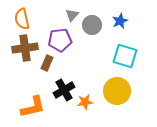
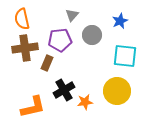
gray circle: moved 10 px down
cyan square: rotated 10 degrees counterclockwise
